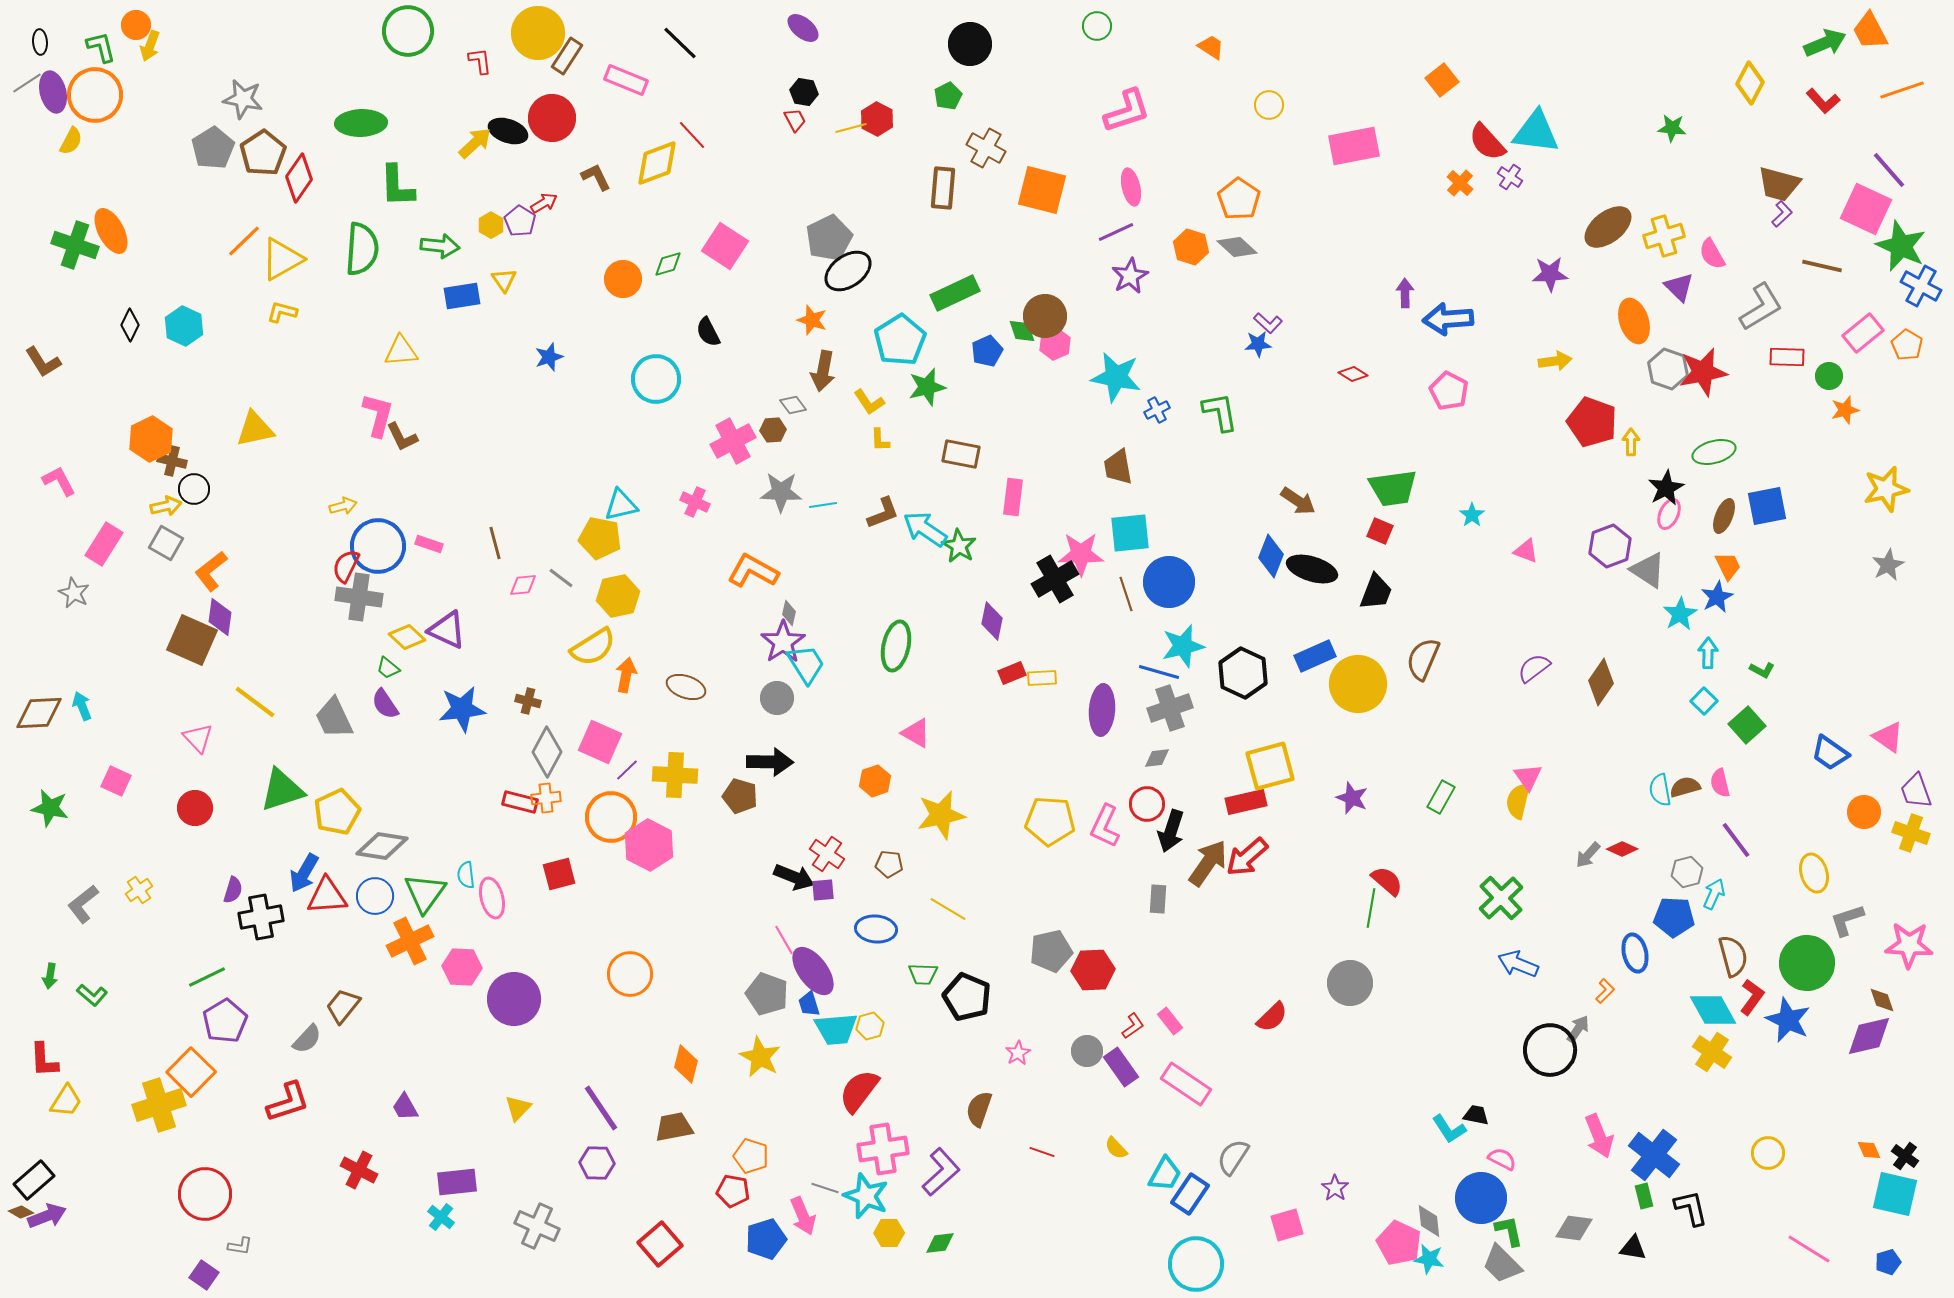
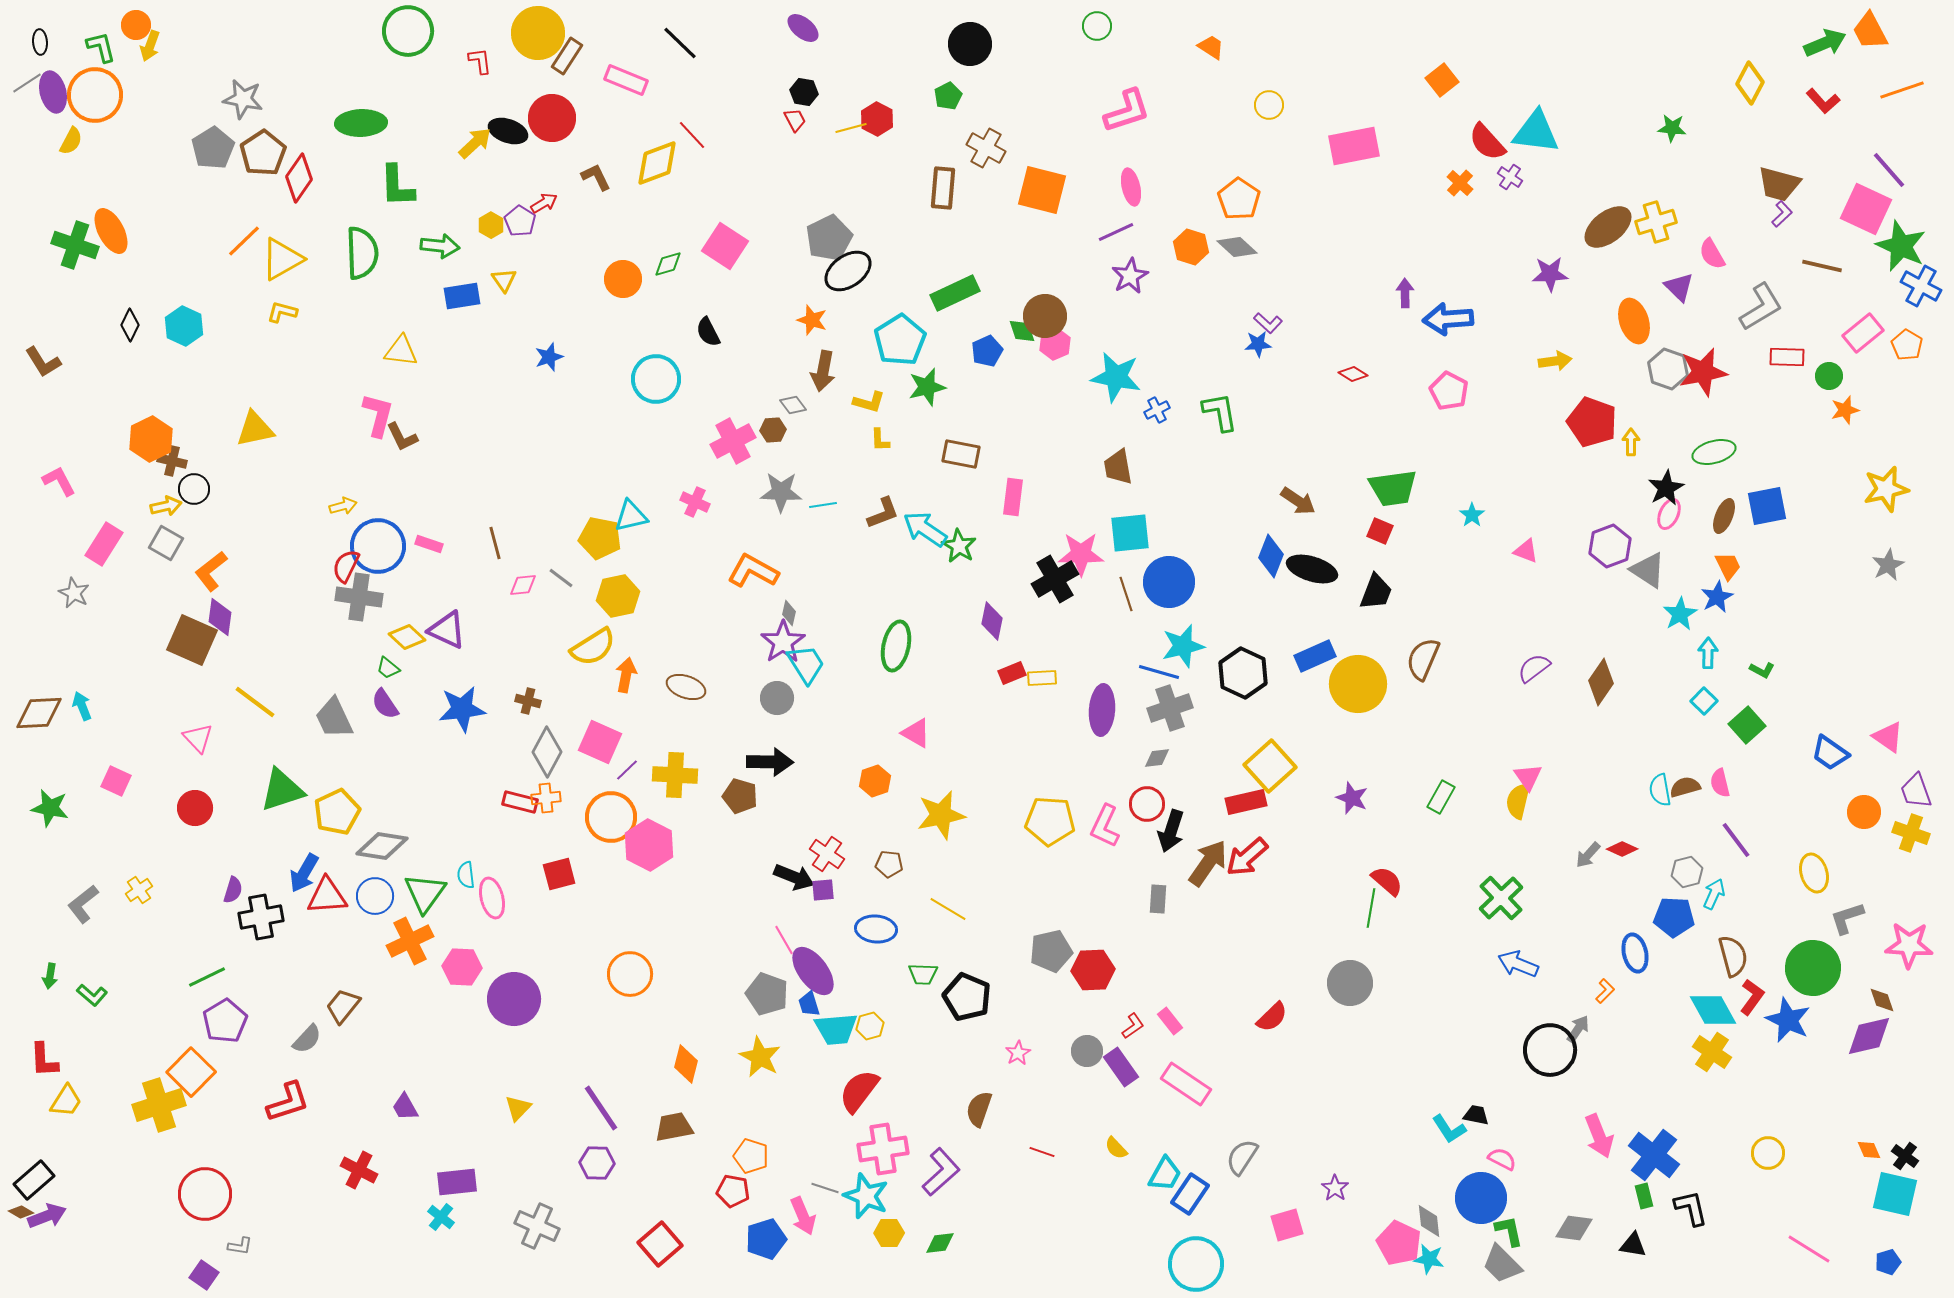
yellow cross at (1664, 236): moved 8 px left, 14 px up
green semicircle at (362, 249): moved 4 px down; rotated 6 degrees counterclockwise
yellow triangle at (401, 351): rotated 12 degrees clockwise
yellow L-shape at (869, 402): rotated 40 degrees counterclockwise
cyan triangle at (621, 505): moved 10 px right, 11 px down
yellow square at (1270, 766): rotated 27 degrees counterclockwise
gray L-shape at (1847, 920): moved 2 px up
green circle at (1807, 963): moved 6 px right, 5 px down
gray semicircle at (1233, 1157): moved 9 px right
black triangle at (1633, 1248): moved 3 px up
